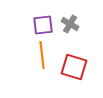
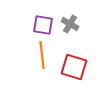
purple square: rotated 15 degrees clockwise
